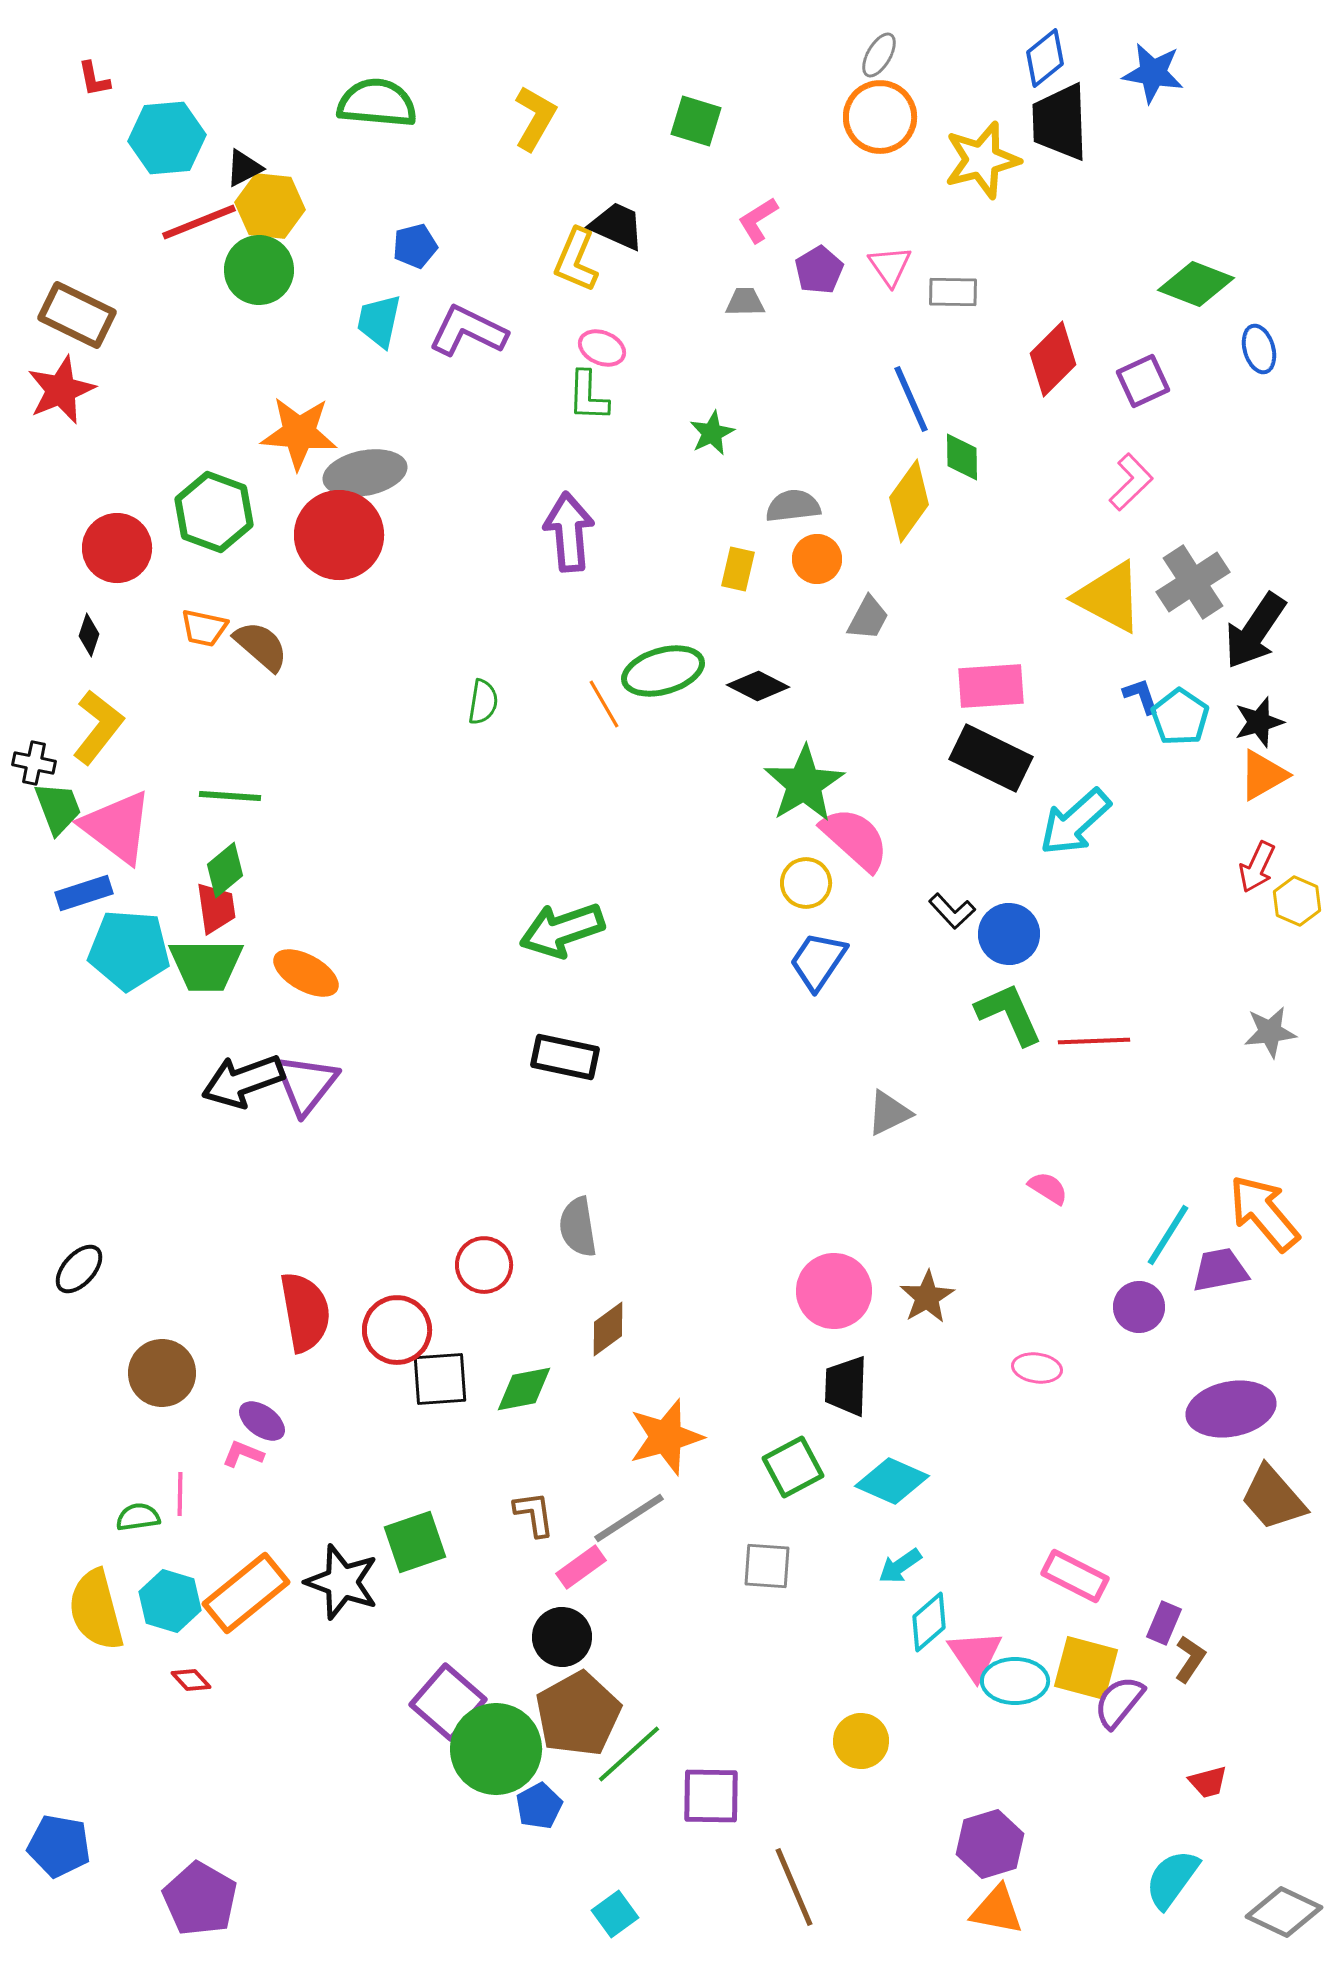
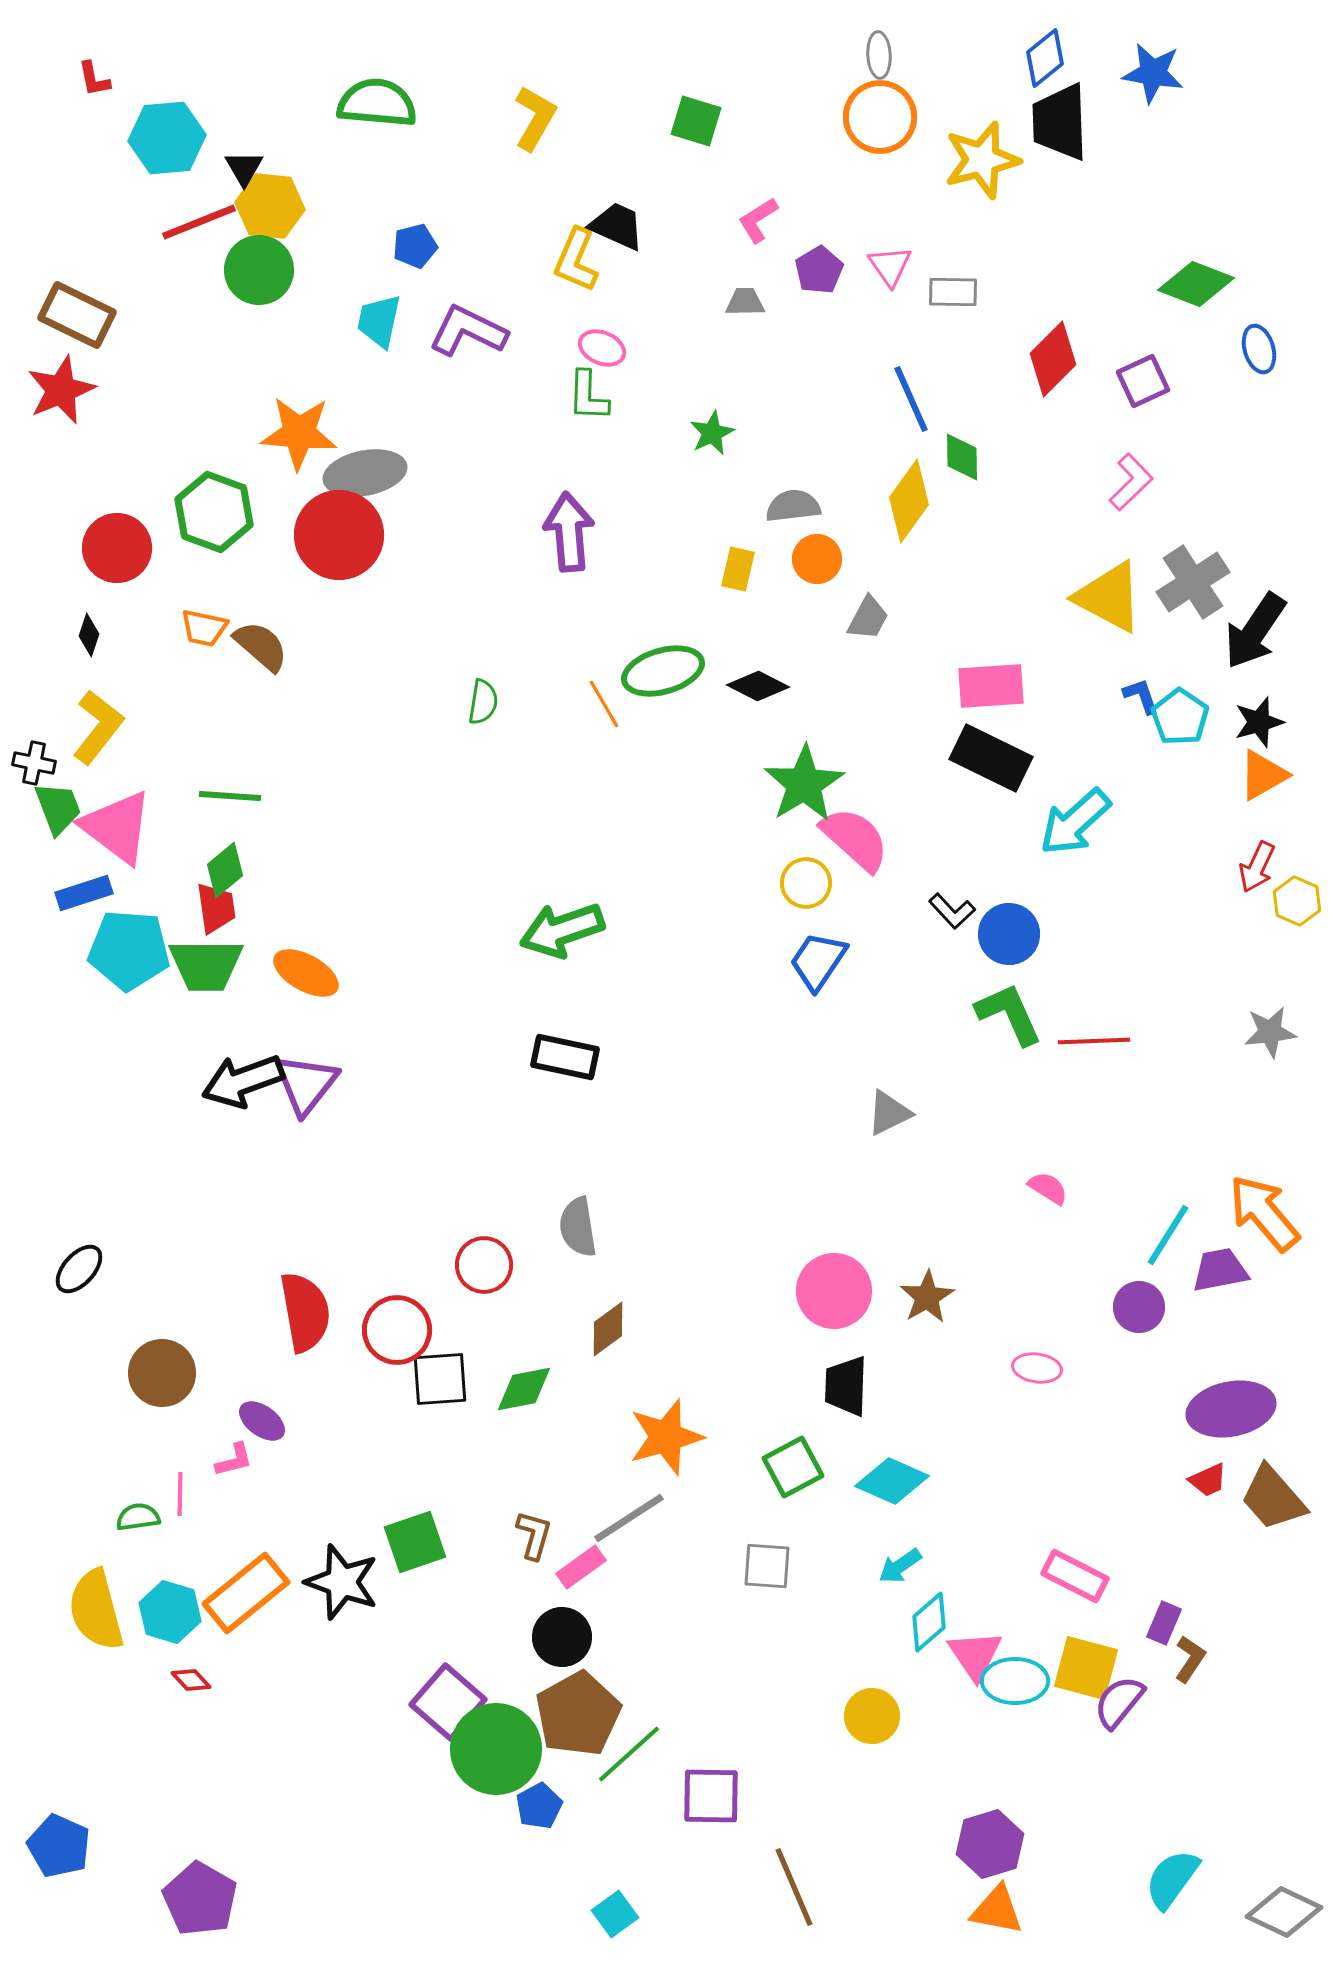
gray ellipse at (879, 55): rotated 33 degrees counterclockwise
black triangle at (244, 168): rotated 33 degrees counterclockwise
pink L-shape at (243, 1454): moved 9 px left, 6 px down; rotated 144 degrees clockwise
brown L-shape at (534, 1514): moved 21 px down; rotated 24 degrees clockwise
cyan hexagon at (170, 1601): moved 11 px down
yellow circle at (861, 1741): moved 11 px right, 25 px up
red trapezoid at (1208, 1782): moved 302 px up; rotated 9 degrees counterclockwise
blue pentagon at (59, 1846): rotated 14 degrees clockwise
